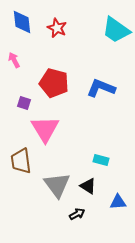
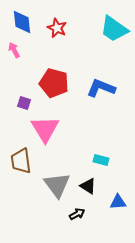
cyan trapezoid: moved 2 px left, 1 px up
pink arrow: moved 10 px up
